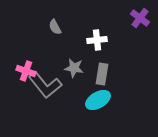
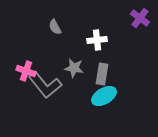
cyan ellipse: moved 6 px right, 4 px up
